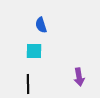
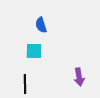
black line: moved 3 px left
